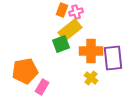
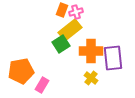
green square: rotated 12 degrees counterclockwise
orange pentagon: moved 4 px left
pink rectangle: moved 2 px up
